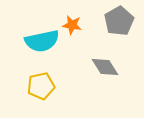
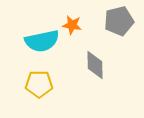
gray pentagon: rotated 16 degrees clockwise
gray diamond: moved 10 px left, 2 px up; rotated 32 degrees clockwise
yellow pentagon: moved 2 px left, 2 px up; rotated 12 degrees clockwise
